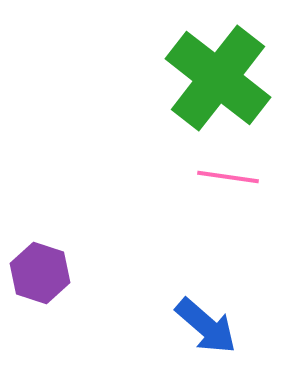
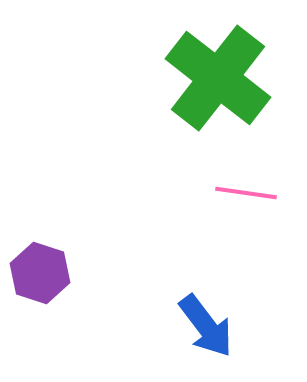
pink line: moved 18 px right, 16 px down
blue arrow: rotated 12 degrees clockwise
